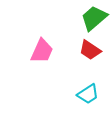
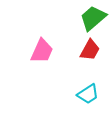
green trapezoid: moved 1 px left
red trapezoid: rotated 95 degrees counterclockwise
